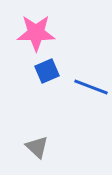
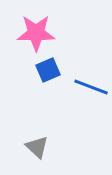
blue square: moved 1 px right, 1 px up
